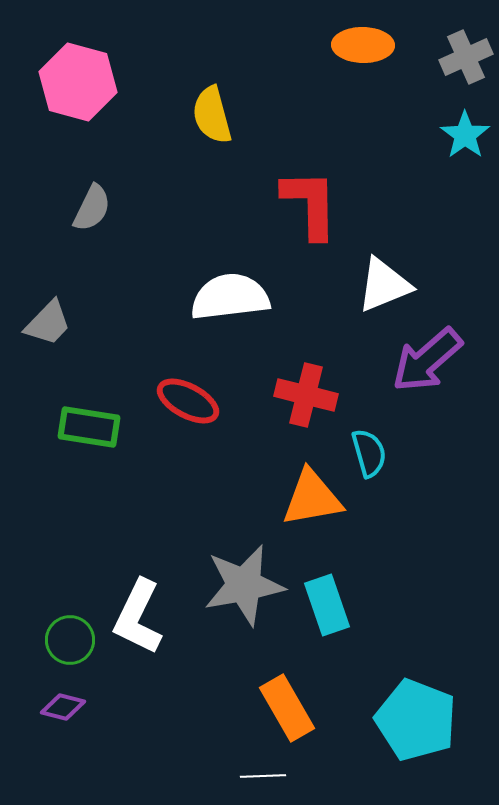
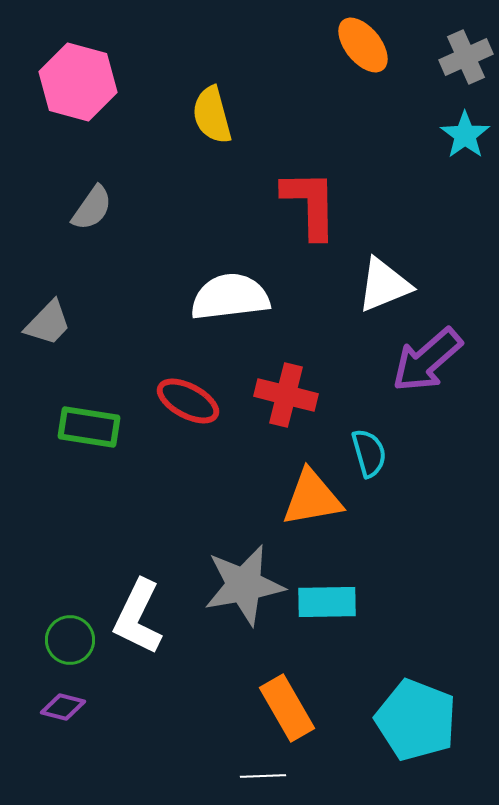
orange ellipse: rotated 50 degrees clockwise
gray semicircle: rotated 9 degrees clockwise
red cross: moved 20 px left
cyan rectangle: moved 3 px up; rotated 72 degrees counterclockwise
